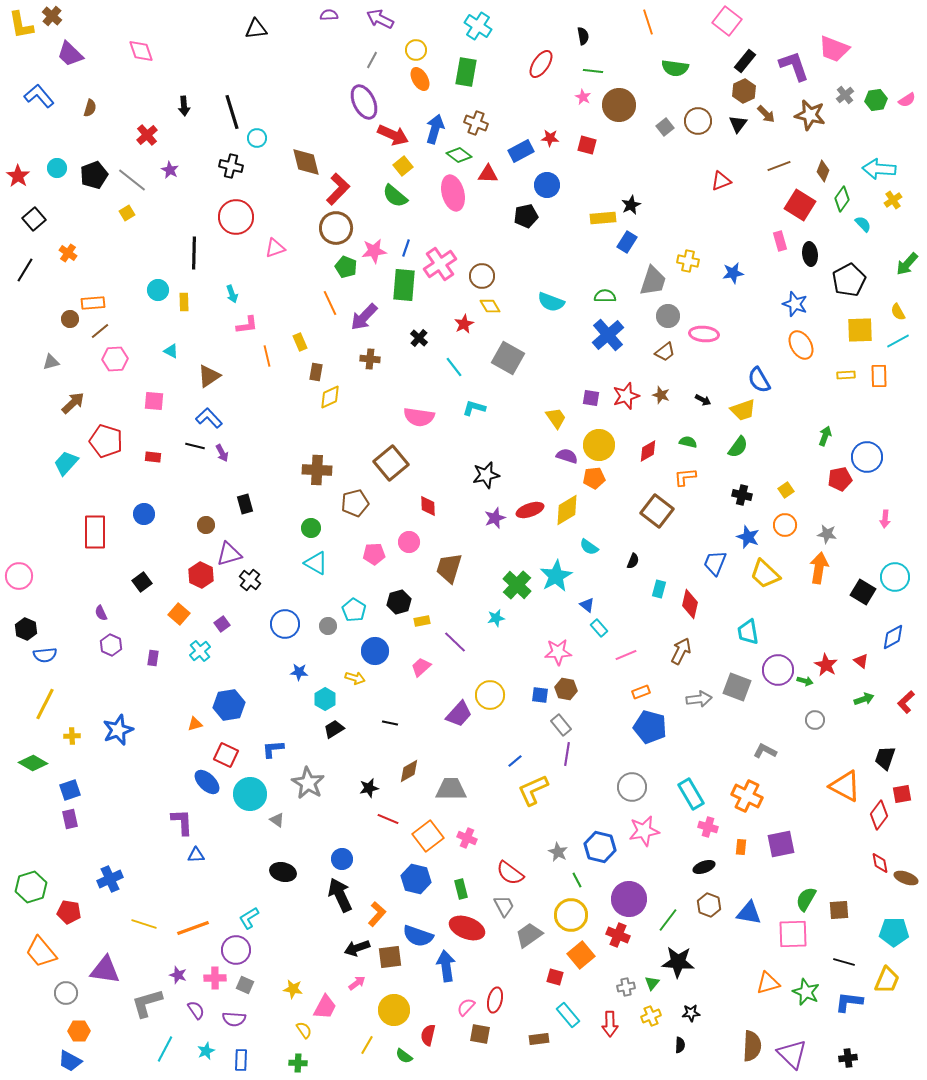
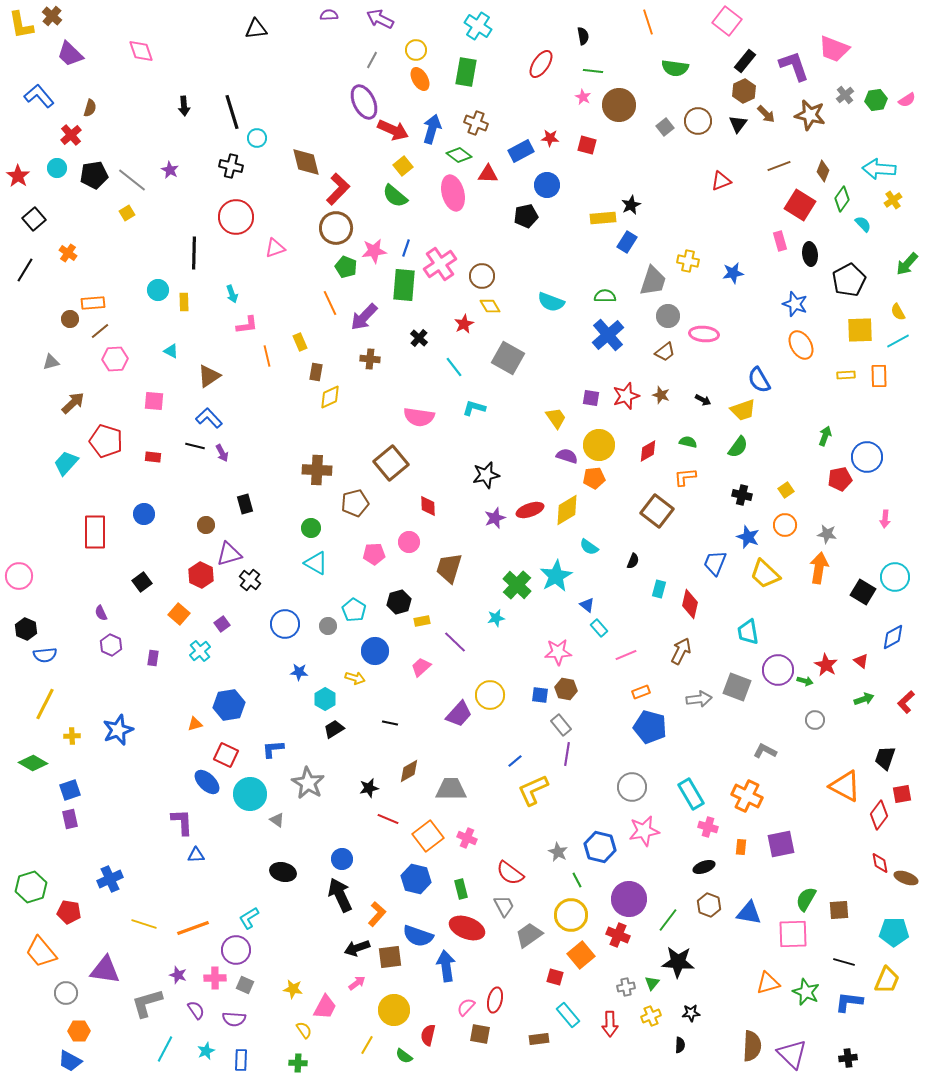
blue arrow at (435, 129): moved 3 px left
red cross at (147, 135): moved 76 px left
red arrow at (393, 135): moved 5 px up
black pentagon at (94, 175): rotated 12 degrees clockwise
